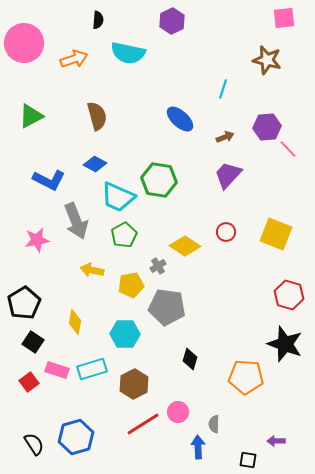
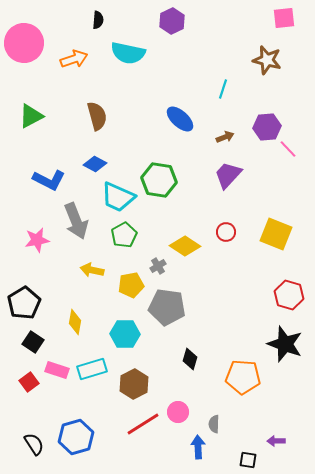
orange pentagon at (246, 377): moved 3 px left
